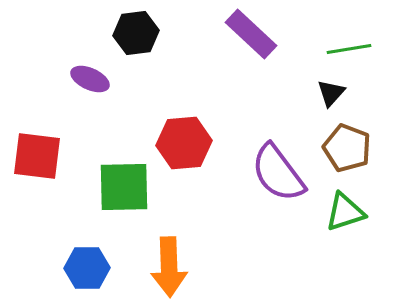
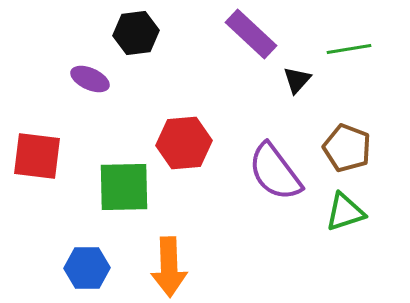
black triangle: moved 34 px left, 13 px up
purple semicircle: moved 3 px left, 1 px up
